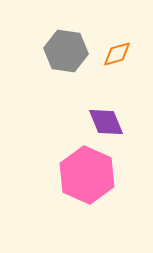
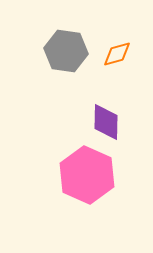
purple diamond: rotated 24 degrees clockwise
